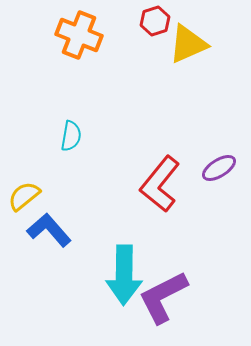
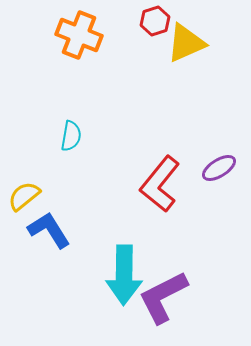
yellow triangle: moved 2 px left, 1 px up
blue L-shape: rotated 9 degrees clockwise
